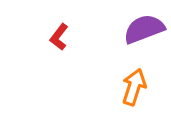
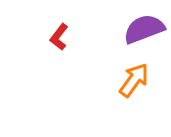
orange arrow: moved 7 px up; rotated 18 degrees clockwise
